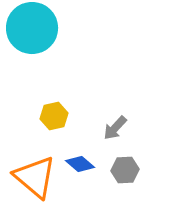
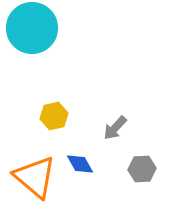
blue diamond: rotated 20 degrees clockwise
gray hexagon: moved 17 px right, 1 px up
